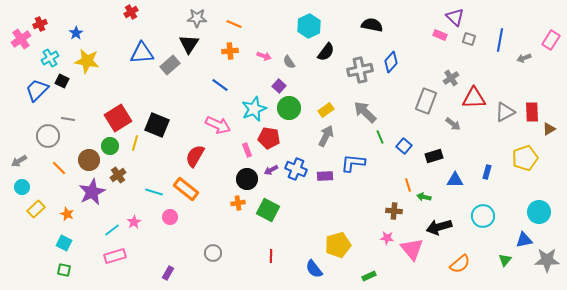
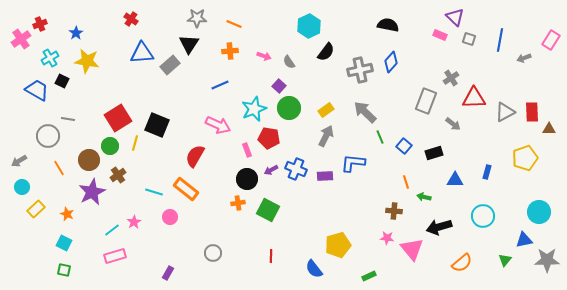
red cross at (131, 12): moved 7 px down; rotated 24 degrees counterclockwise
black semicircle at (372, 25): moved 16 px right
blue line at (220, 85): rotated 60 degrees counterclockwise
blue trapezoid at (37, 90): rotated 75 degrees clockwise
brown triangle at (549, 129): rotated 32 degrees clockwise
black rectangle at (434, 156): moved 3 px up
orange line at (59, 168): rotated 14 degrees clockwise
orange line at (408, 185): moved 2 px left, 3 px up
orange semicircle at (460, 264): moved 2 px right, 1 px up
